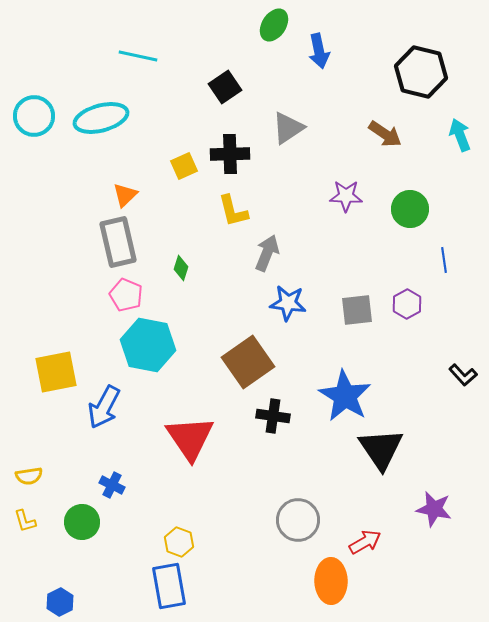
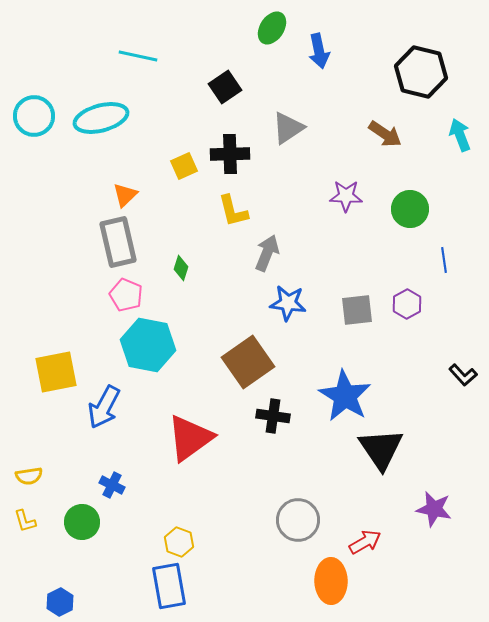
green ellipse at (274, 25): moved 2 px left, 3 px down
red triangle at (190, 438): rotated 28 degrees clockwise
